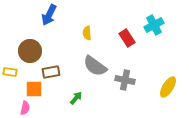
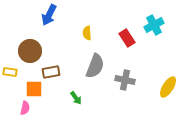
gray semicircle: rotated 105 degrees counterclockwise
green arrow: rotated 104 degrees clockwise
